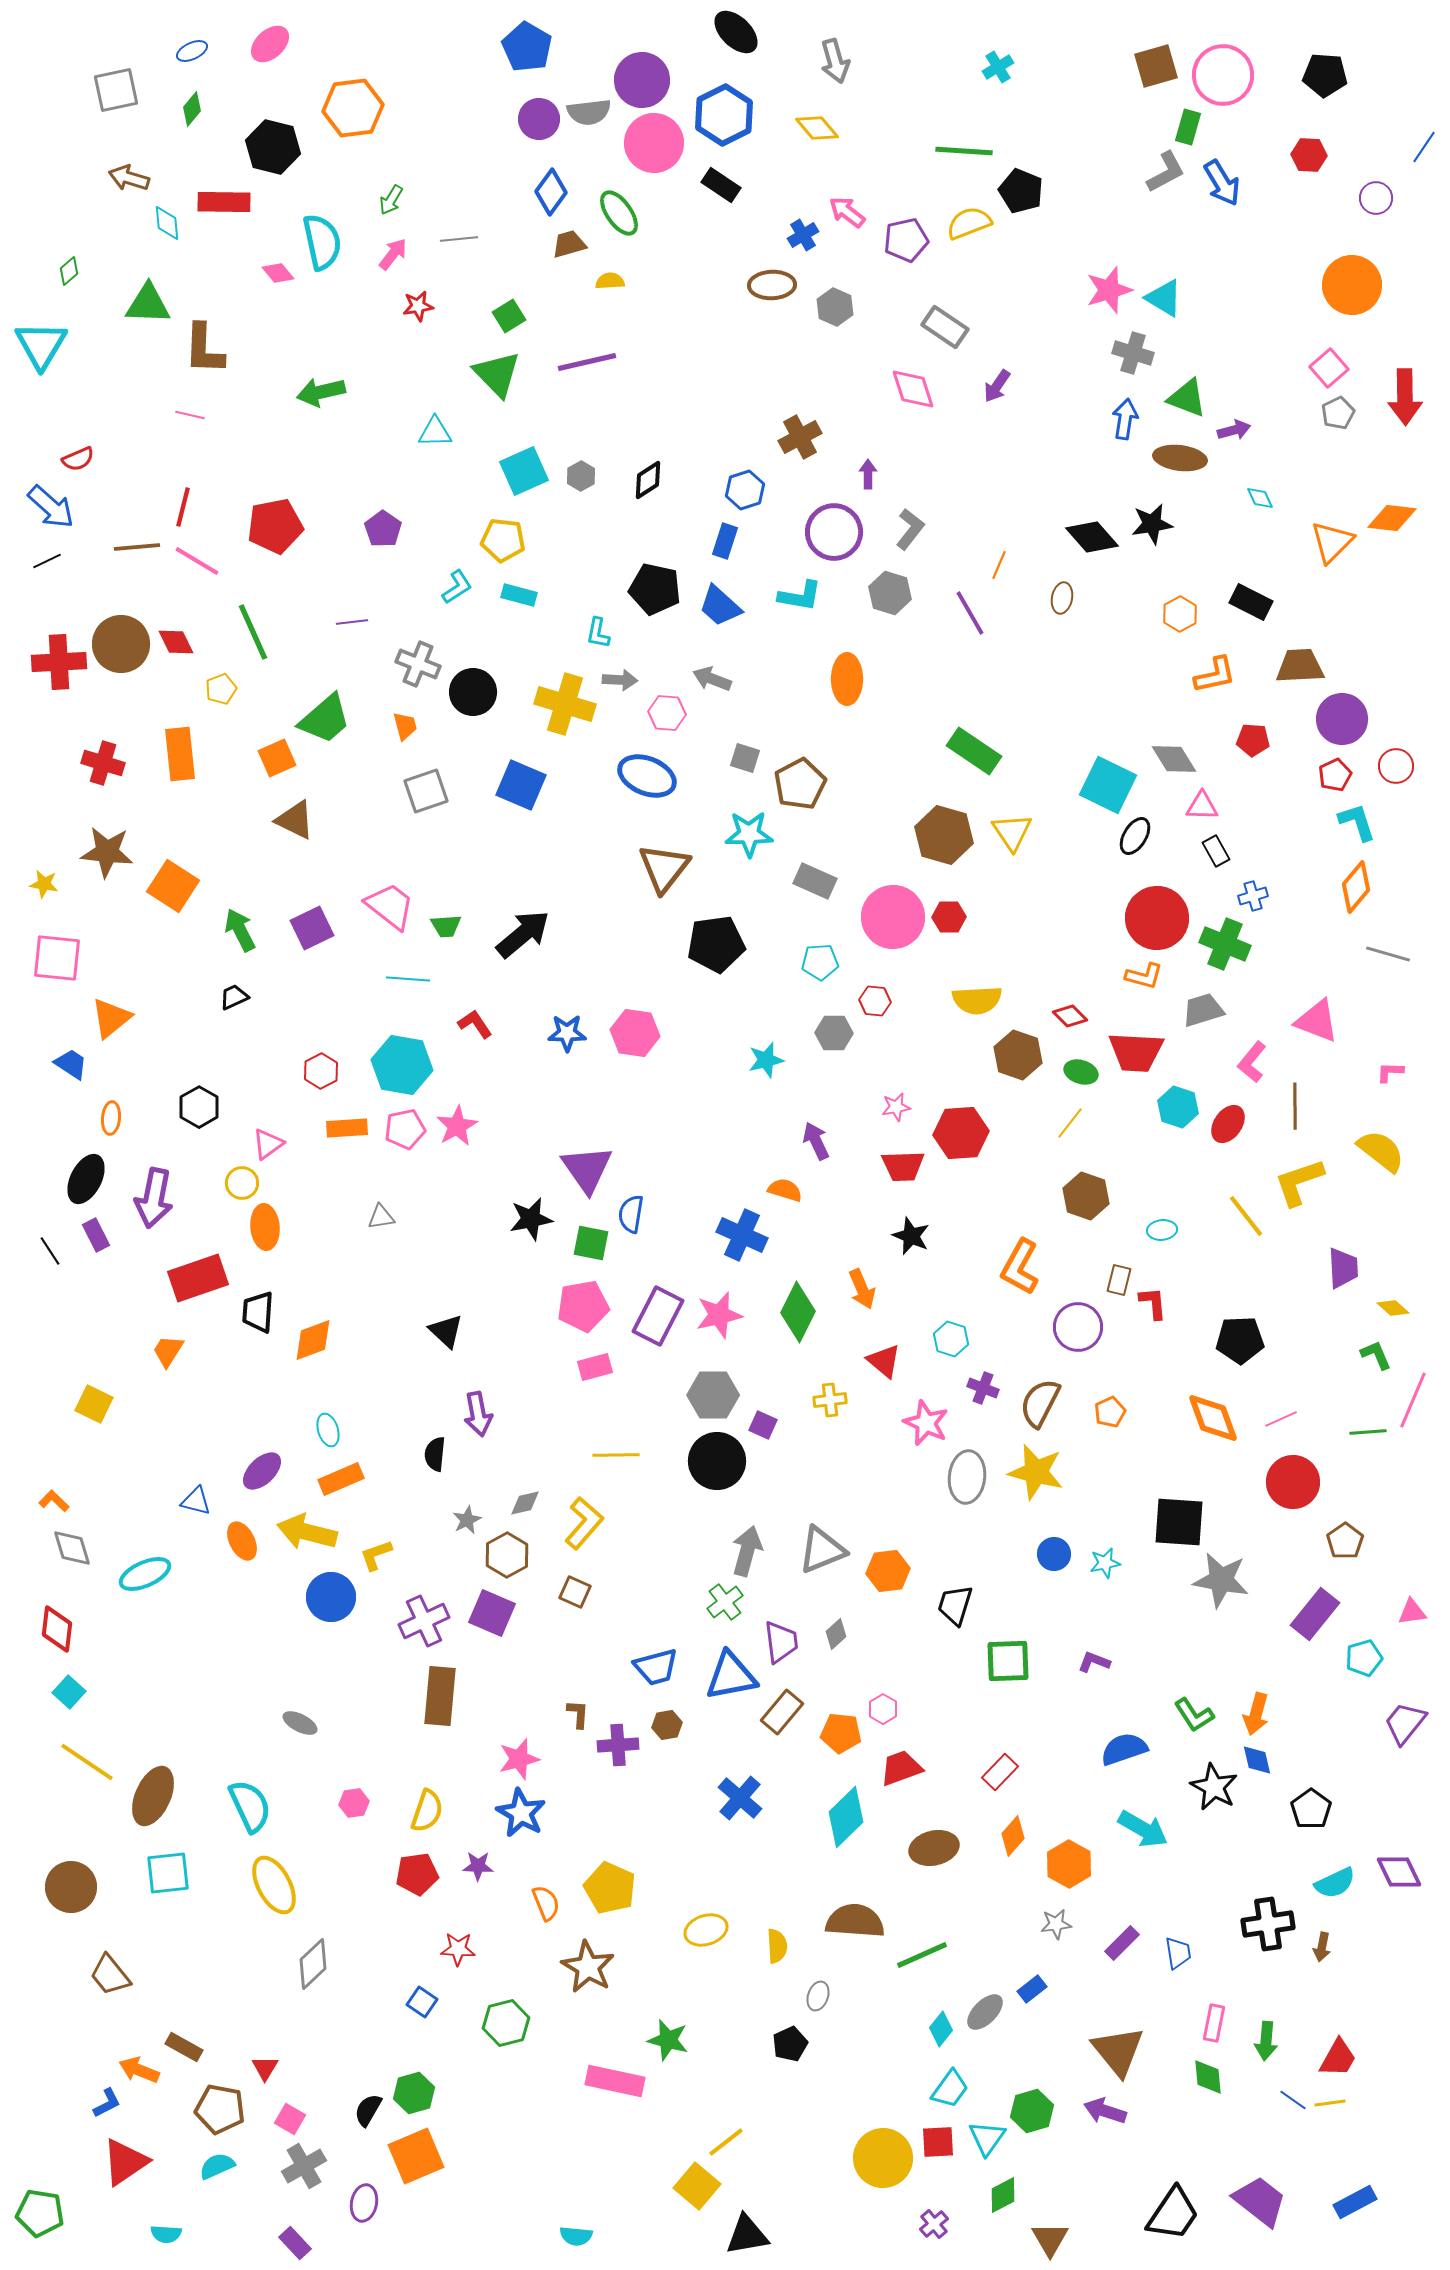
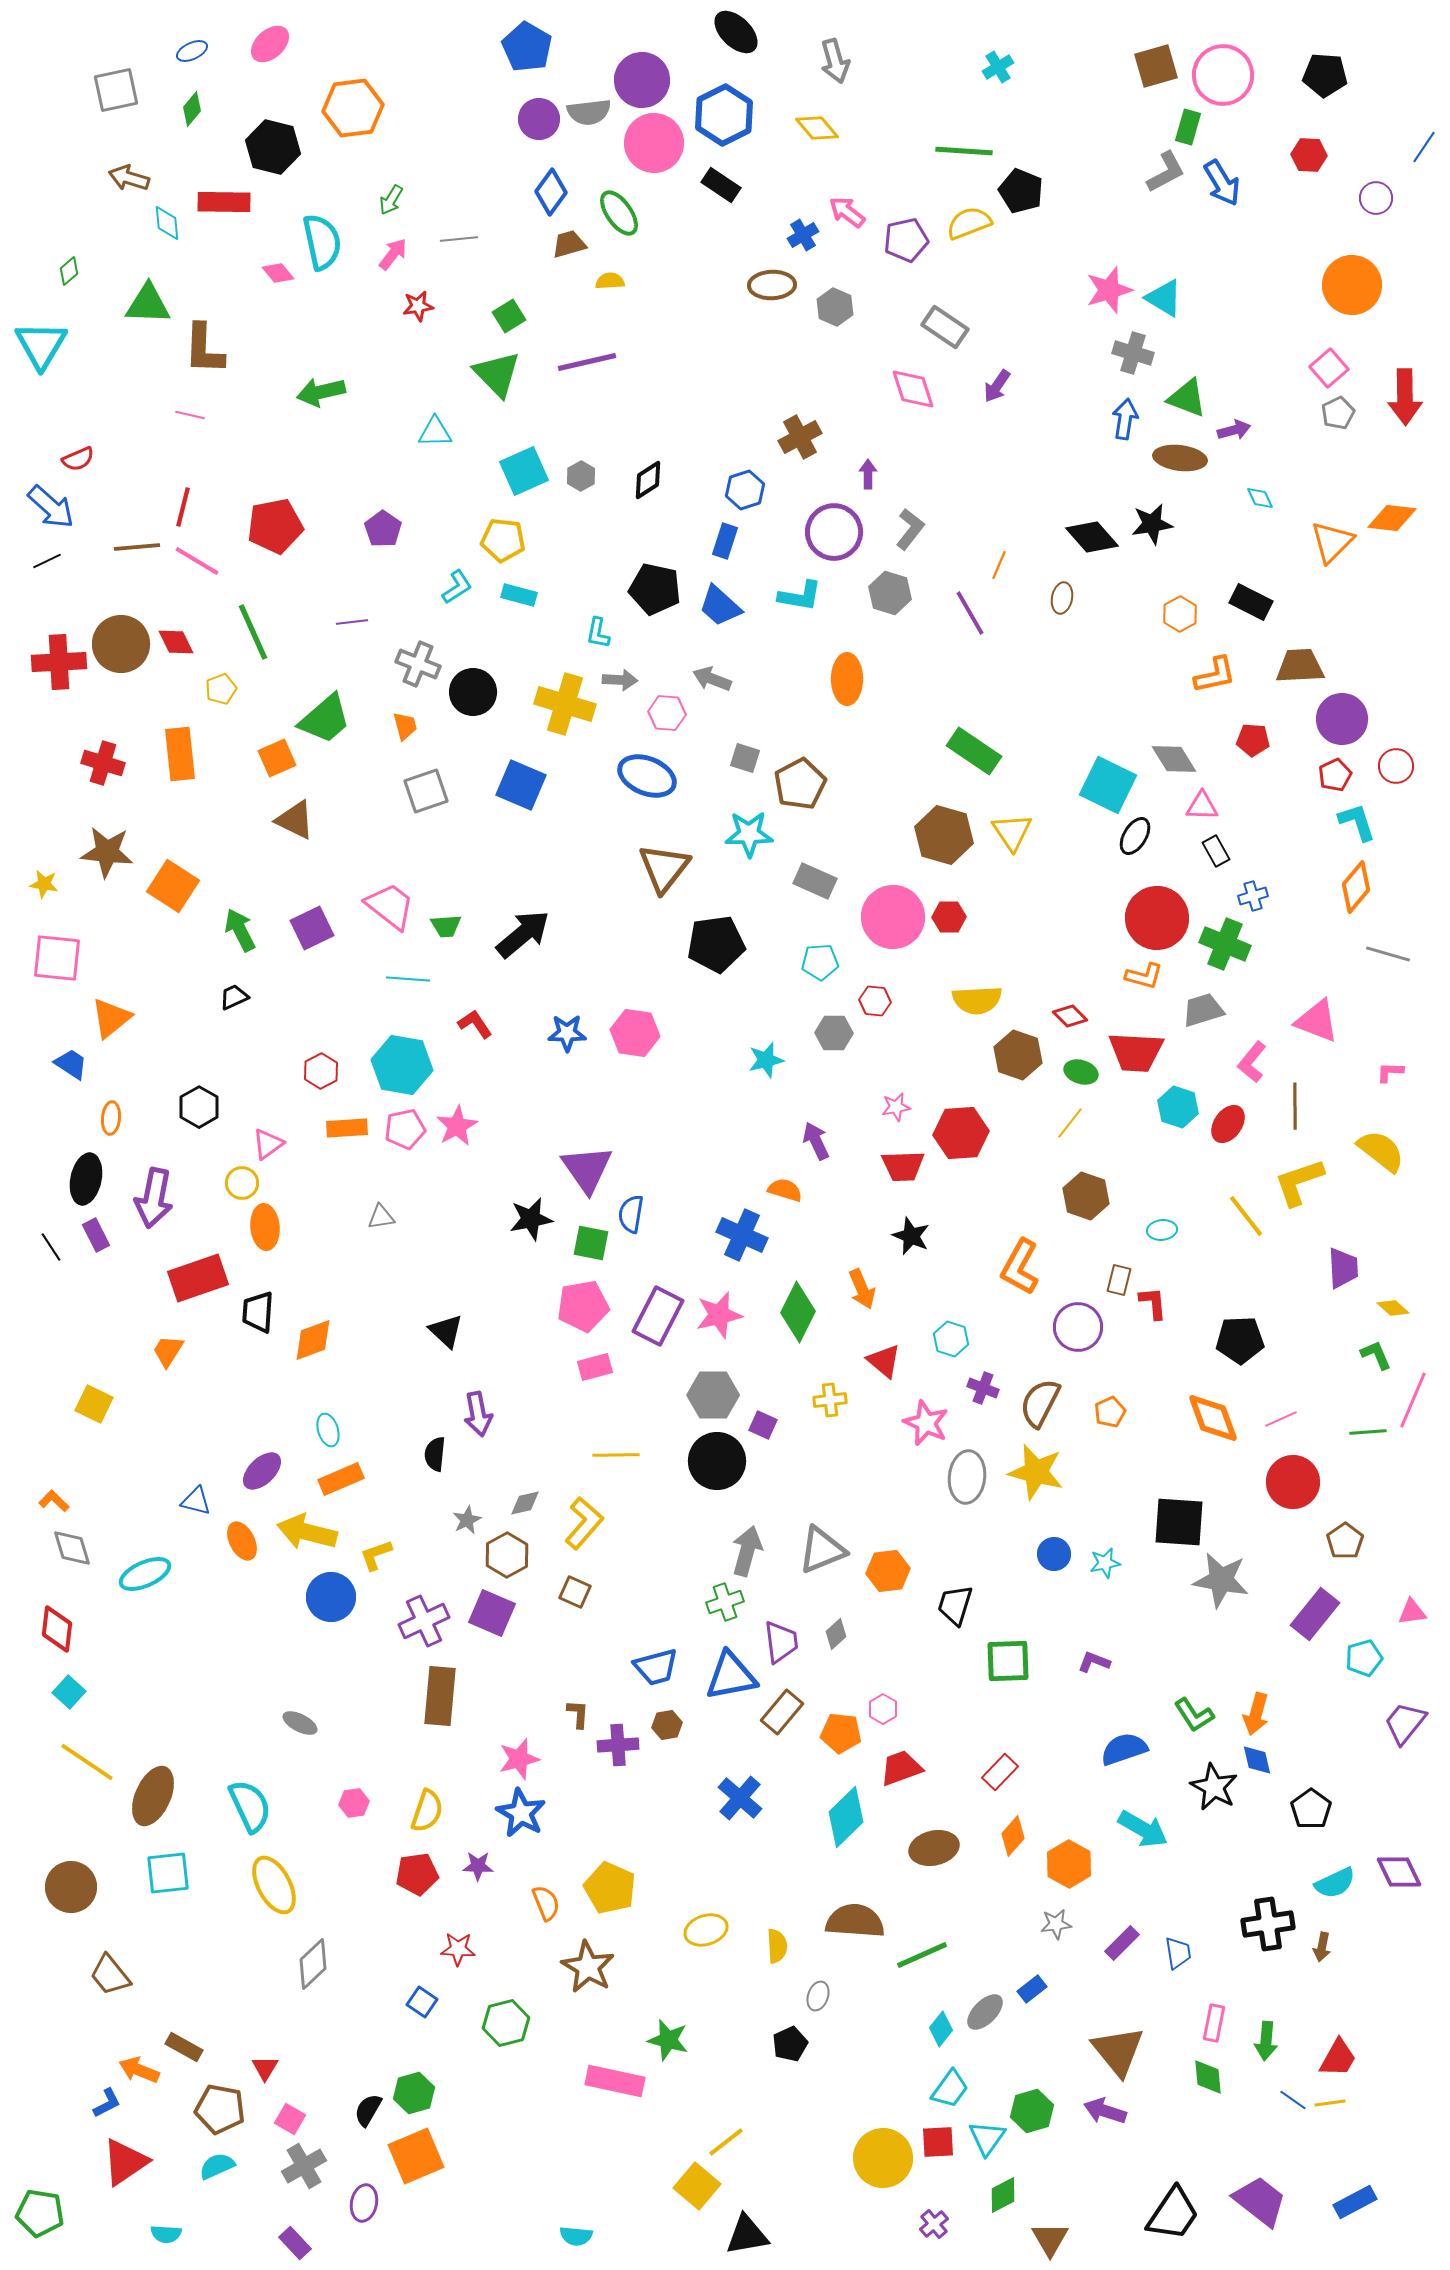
black ellipse at (86, 1179): rotated 15 degrees counterclockwise
black line at (50, 1251): moved 1 px right, 4 px up
green cross at (725, 1602): rotated 18 degrees clockwise
